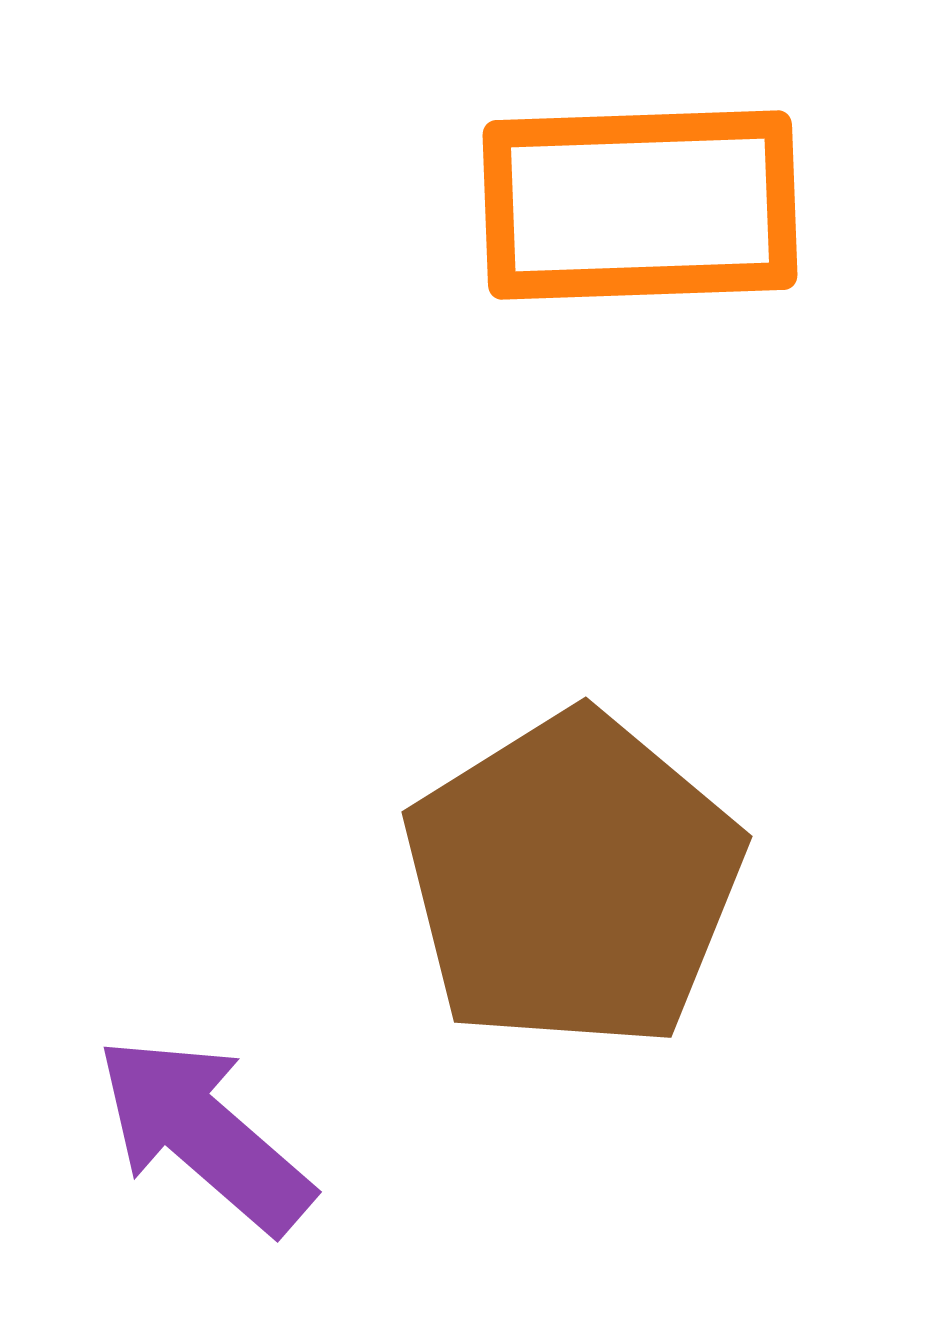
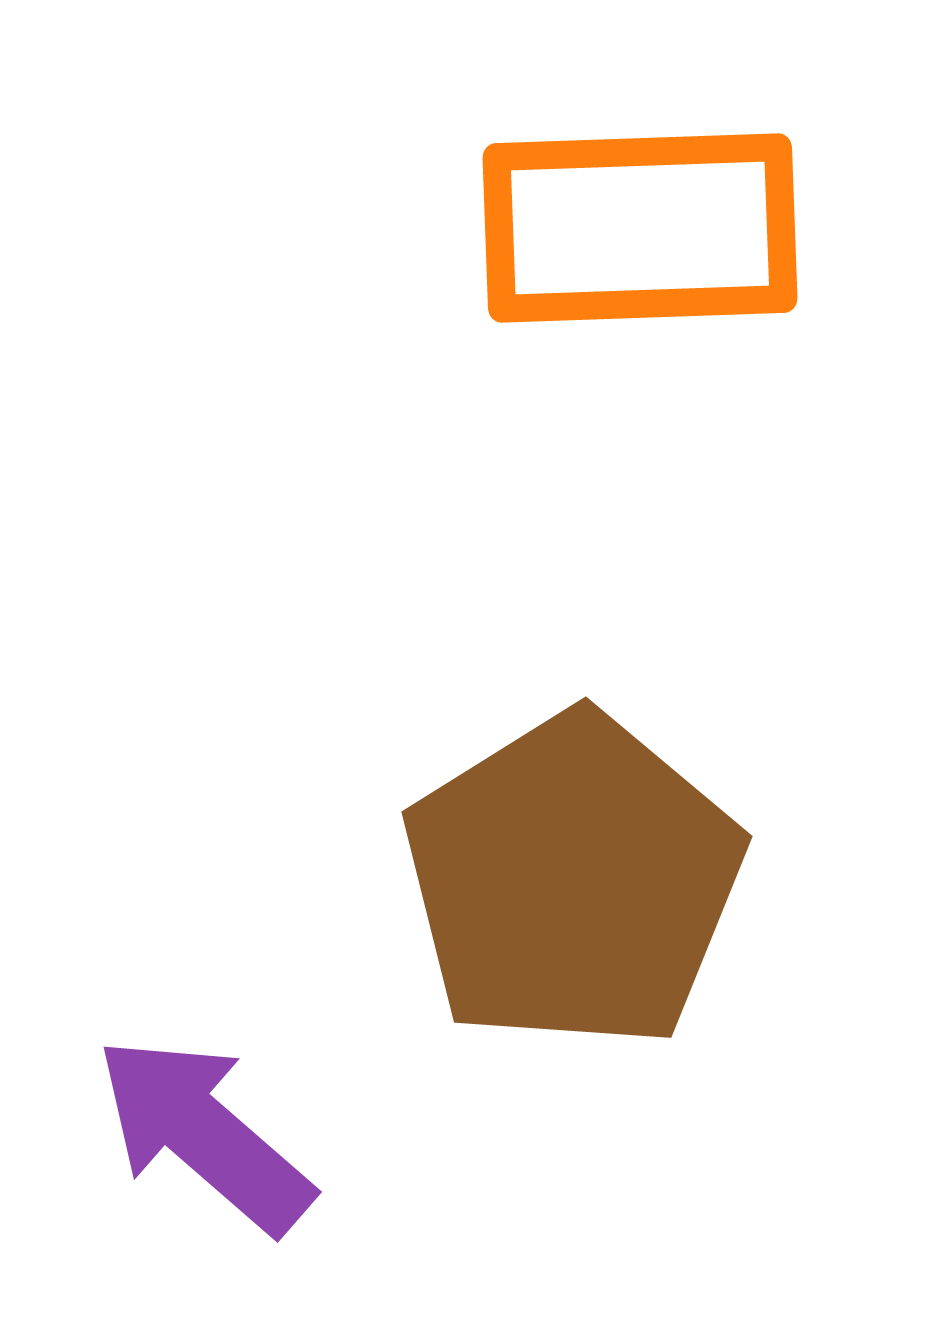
orange rectangle: moved 23 px down
